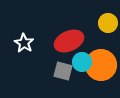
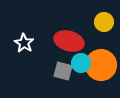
yellow circle: moved 4 px left, 1 px up
red ellipse: rotated 40 degrees clockwise
cyan circle: moved 1 px left, 1 px down
